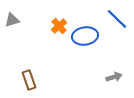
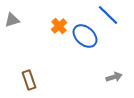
blue line: moved 9 px left, 4 px up
blue ellipse: rotated 50 degrees clockwise
